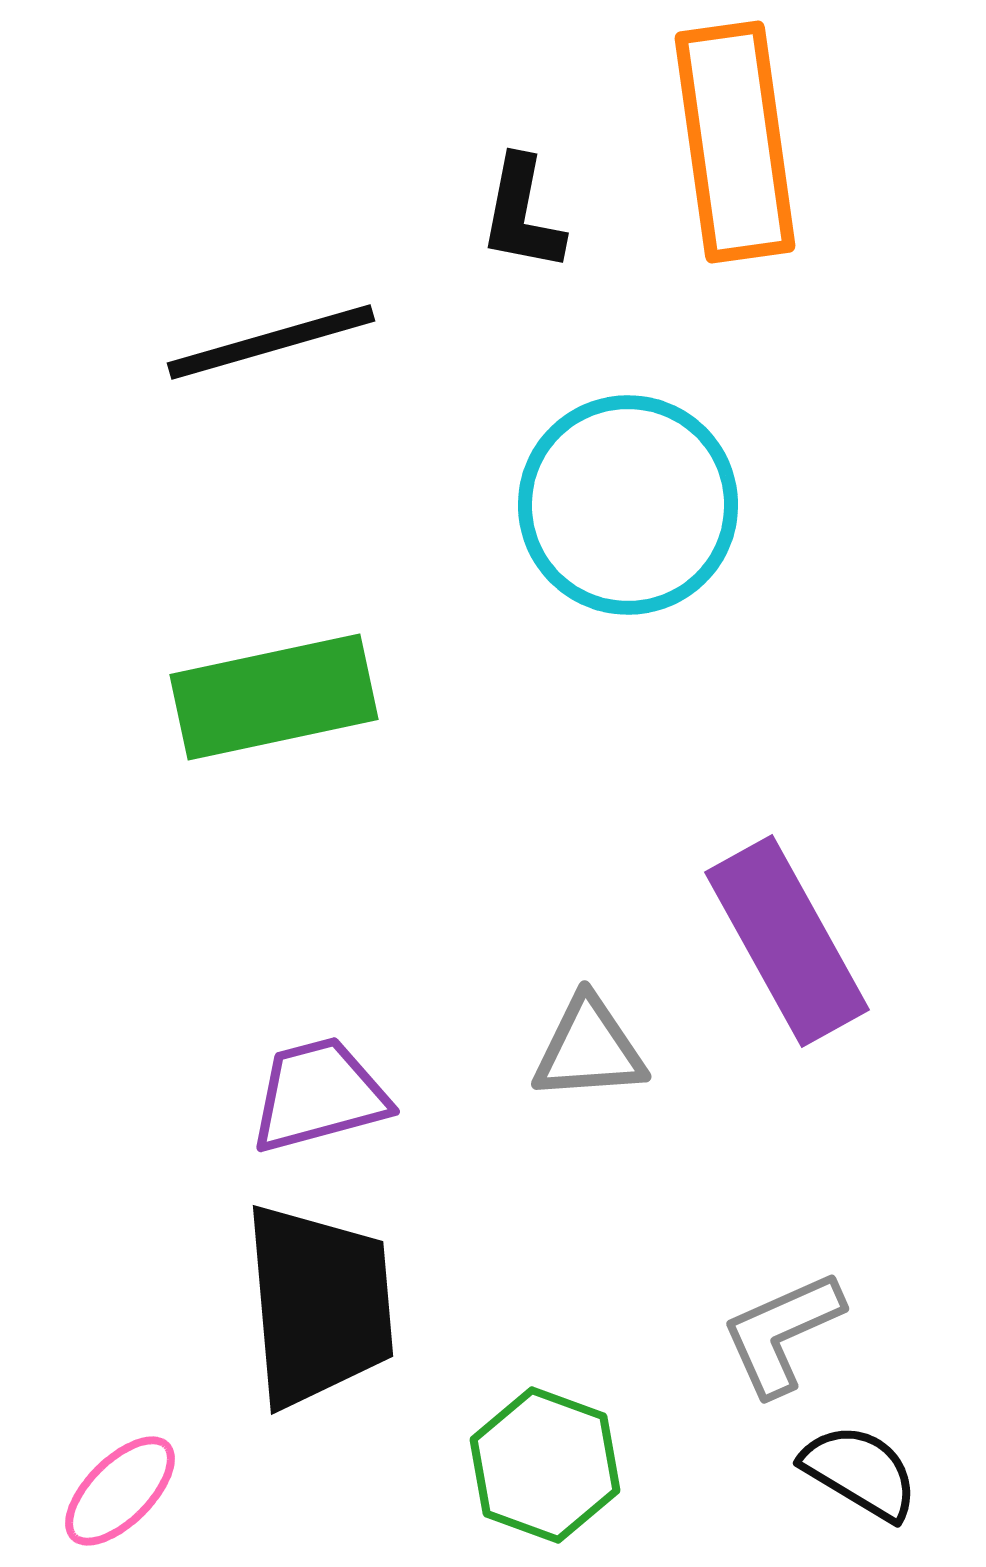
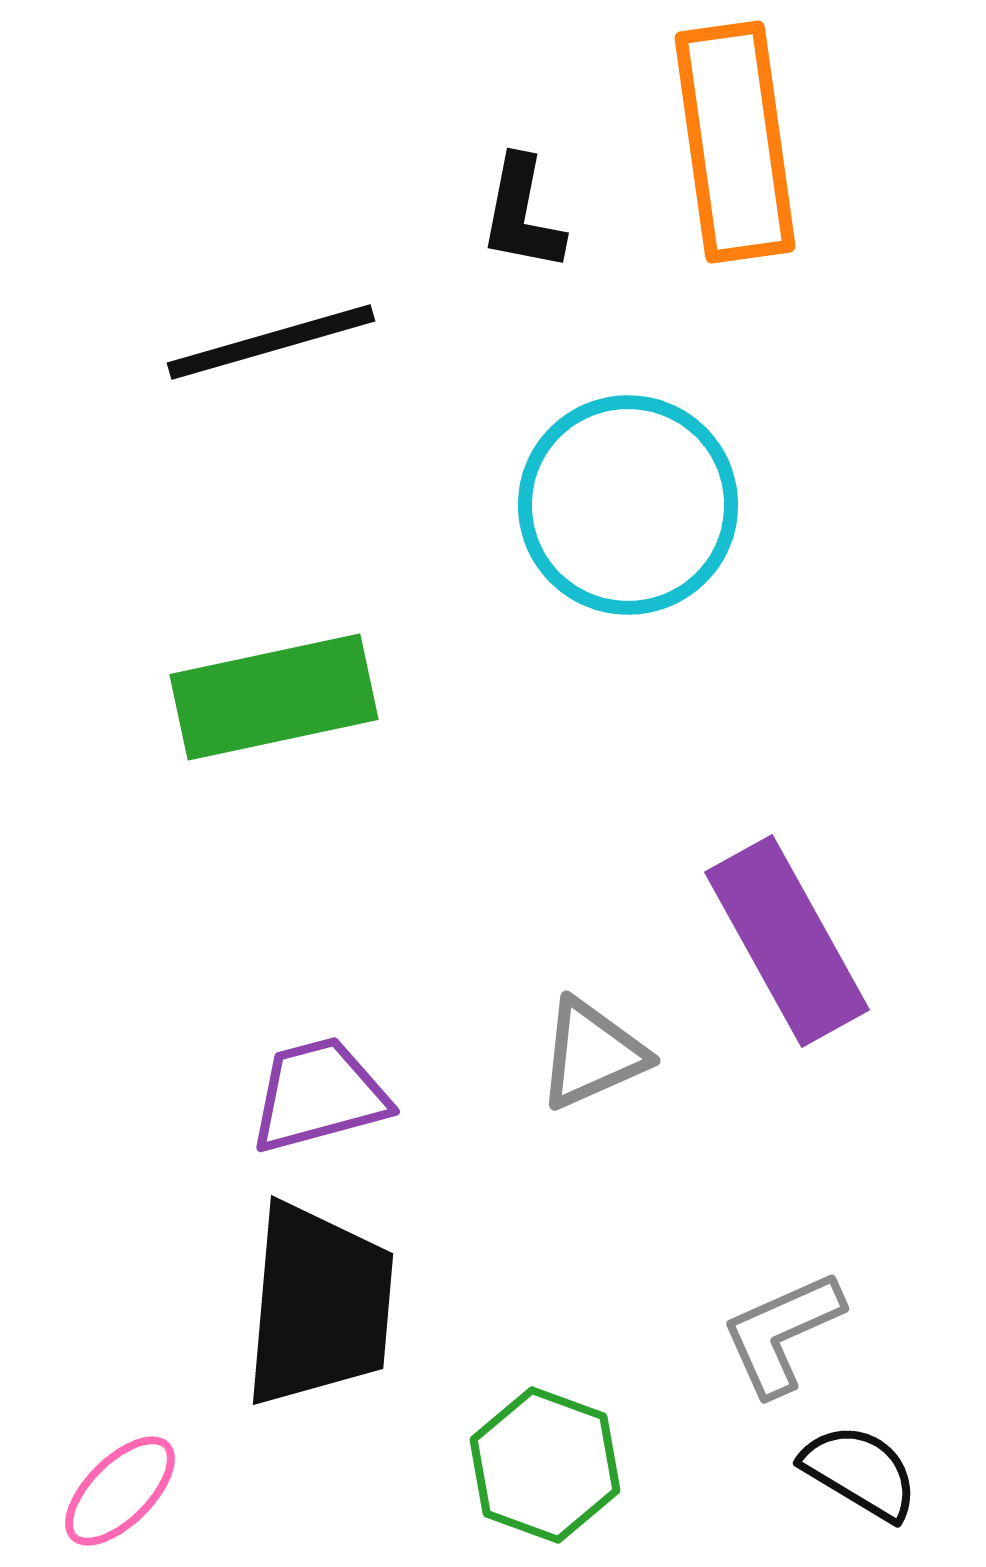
gray triangle: moved 3 px right, 5 px down; rotated 20 degrees counterclockwise
black trapezoid: rotated 10 degrees clockwise
